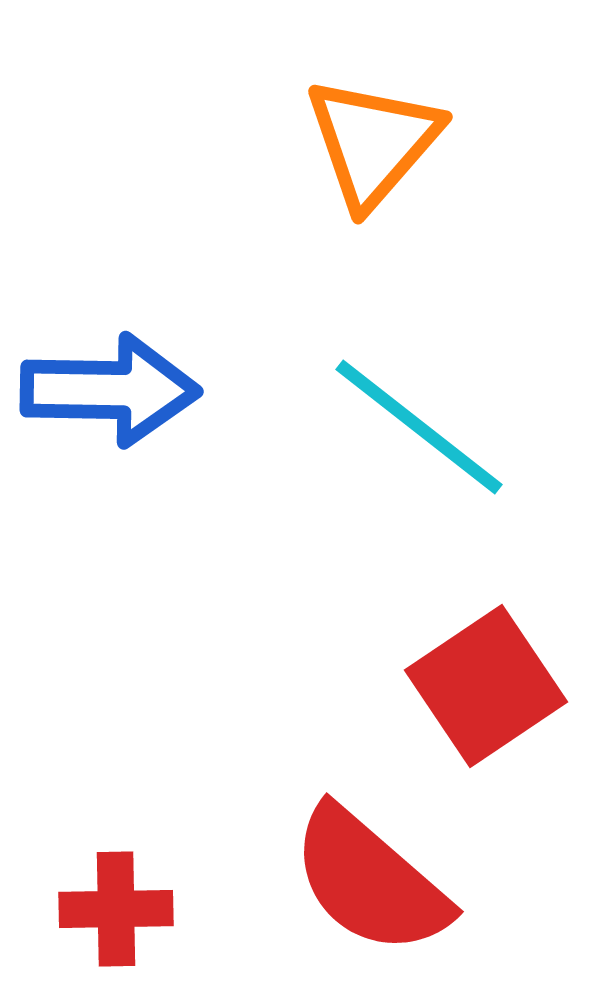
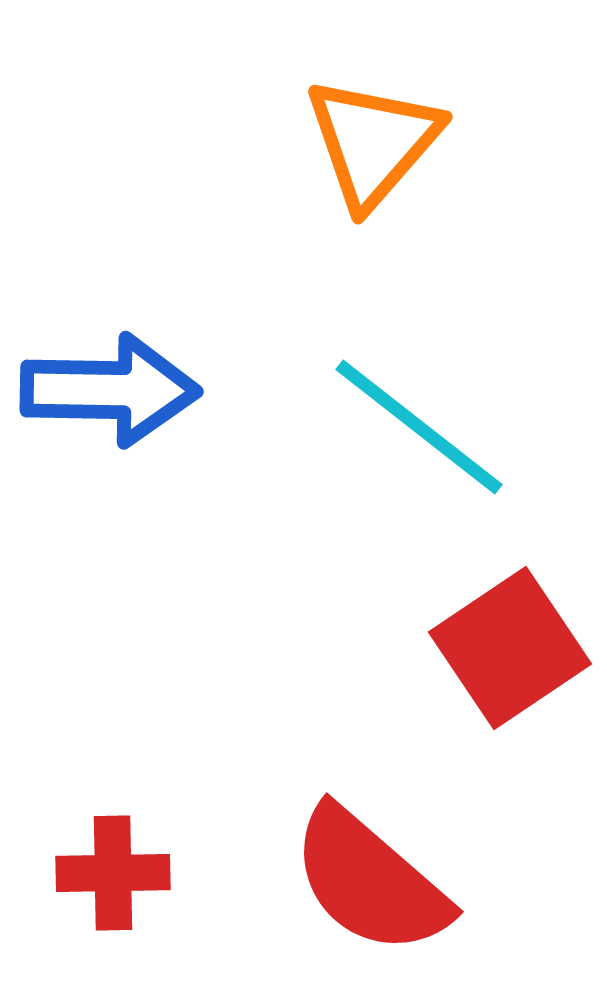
red square: moved 24 px right, 38 px up
red cross: moved 3 px left, 36 px up
